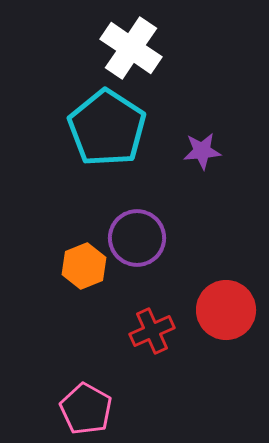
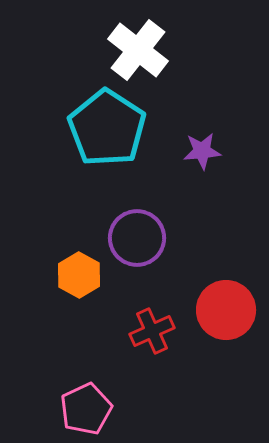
white cross: moved 7 px right, 2 px down; rotated 4 degrees clockwise
orange hexagon: moved 5 px left, 9 px down; rotated 9 degrees counterclockwise
pink pentagon: rotated 18 degrees clockwise
